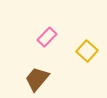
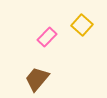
yellow square: moved 5 px left, 26 px up
